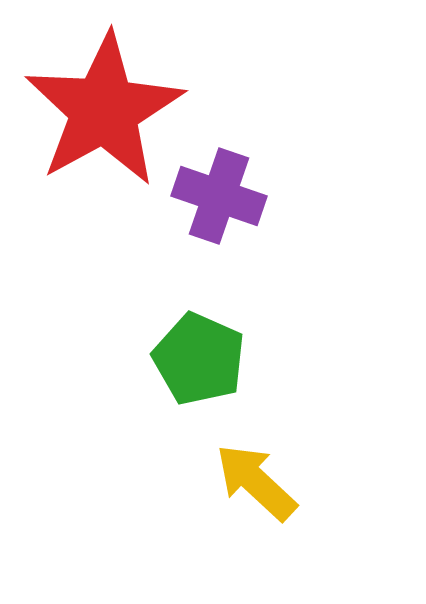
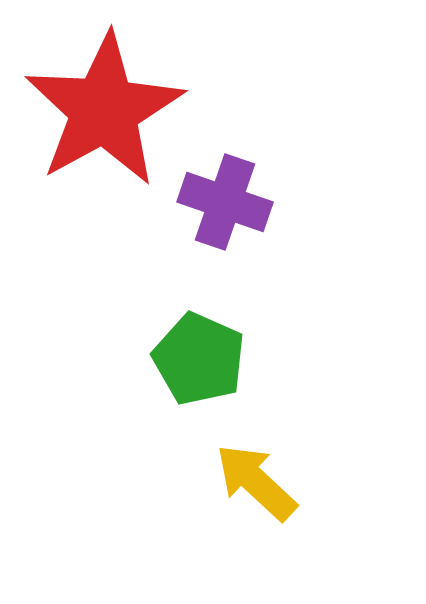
purple cross: moved 6 px right, 6 px down
